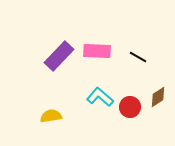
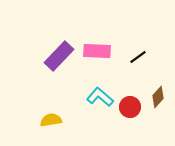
black line: rotated 66 degrees counterclockwise
brown diamond: rotated 15 degrees counterclockwise
yellow semicircle: moved 4 px down
